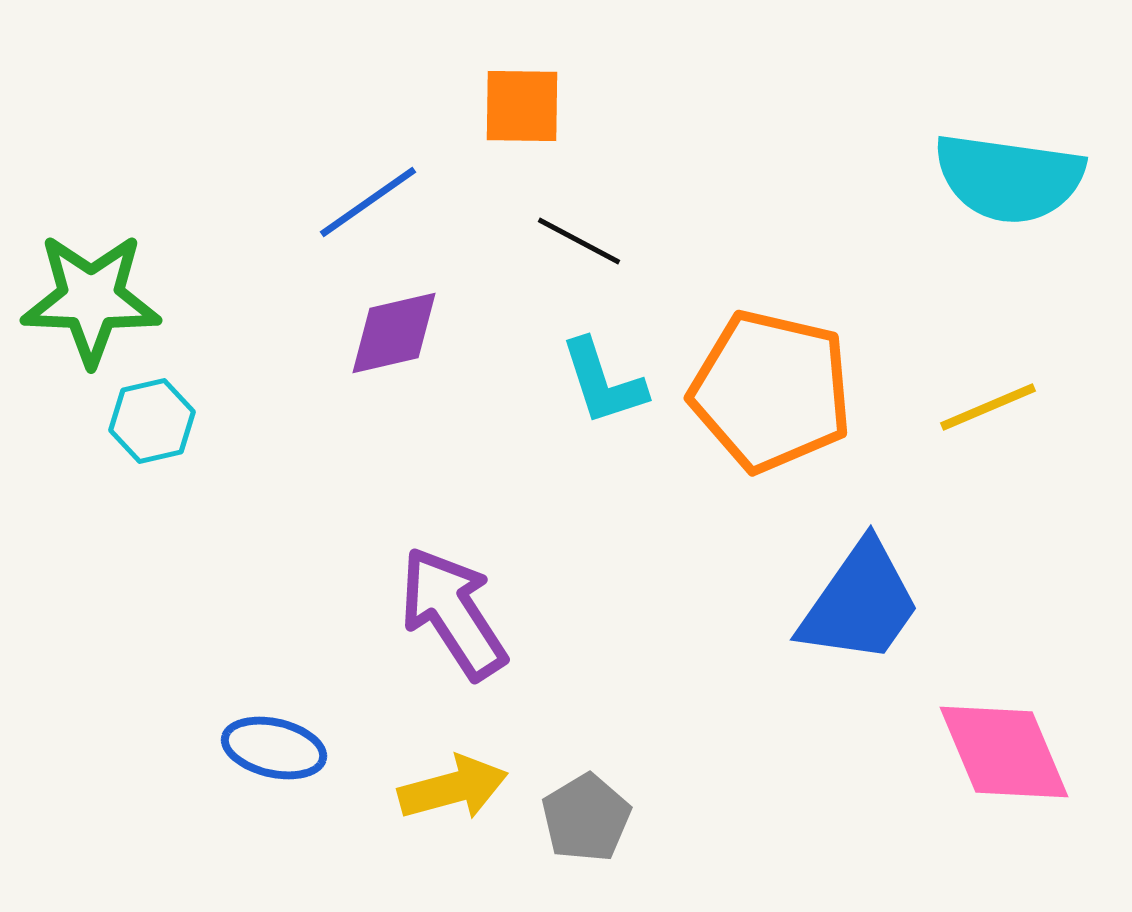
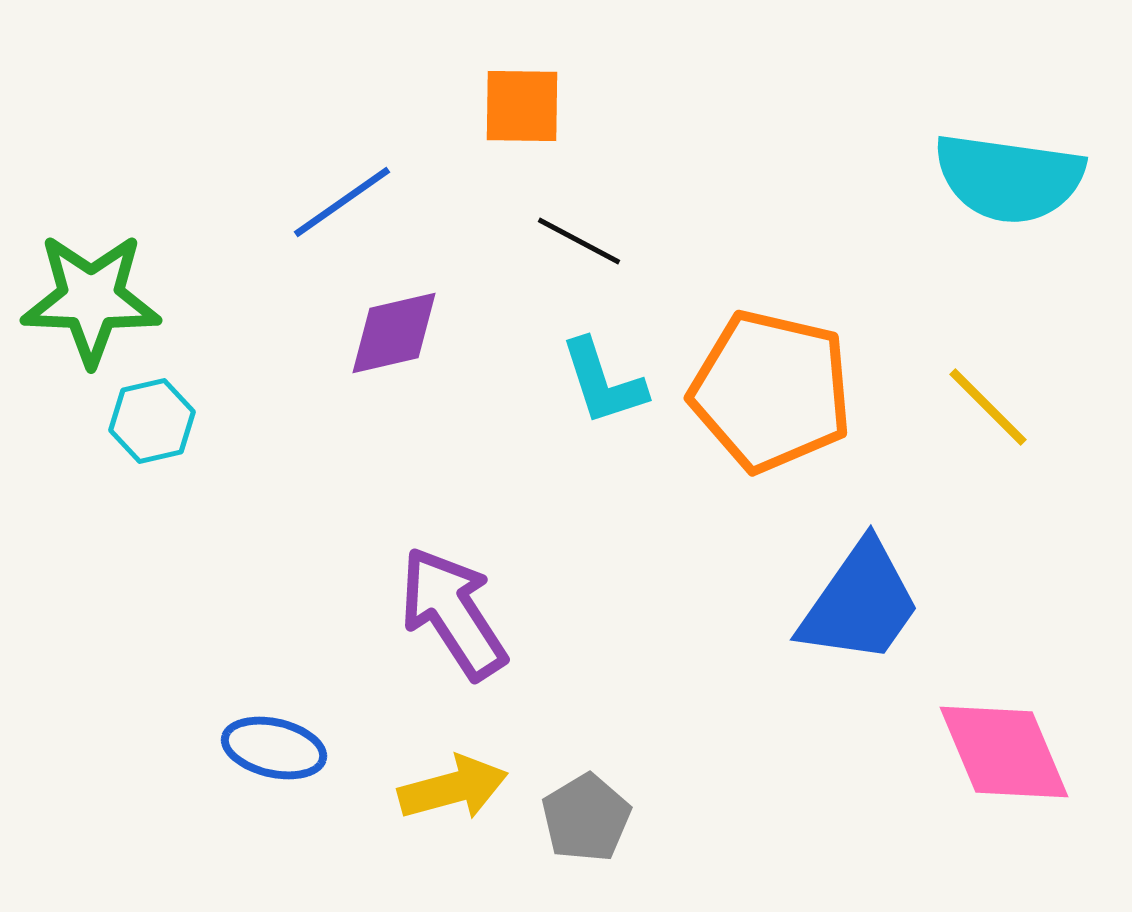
blue line: moved 26 px left
yellow line: rotated 68 degrees clockwise
